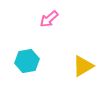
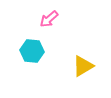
cyan hexagon: moved 5 px right, 10 px up; rotated 15 degrees clockwise
